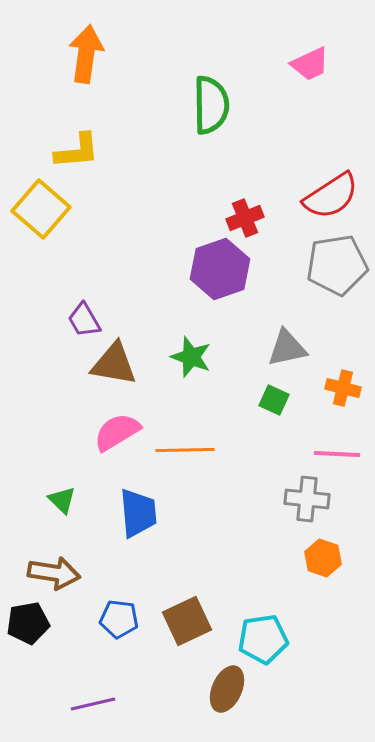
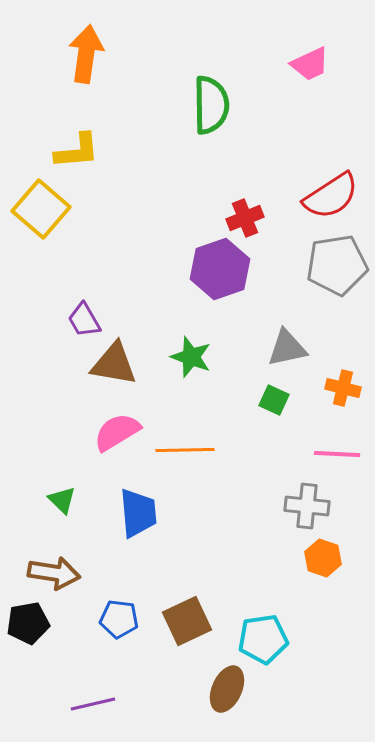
gray cross: moved 7 px down
